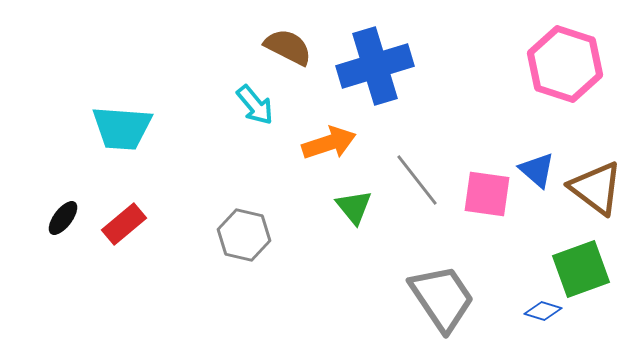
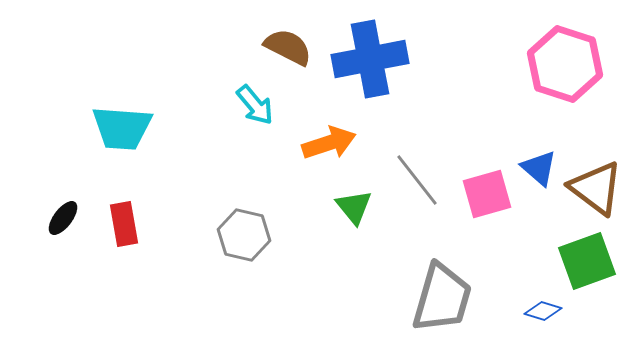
blue cross: moved 5 px left, 7 px up; rotated 6 degrees clockwise
blue triangle: moved 2 px right, 2 px up
pink square: rotated 24 degrees counterclockwise
red rectangle: rotated 60 degrees counterclockwise
green square: moved 6 px right, 8 px up
gray trapezoid: rotated 50 degrees clockwise
